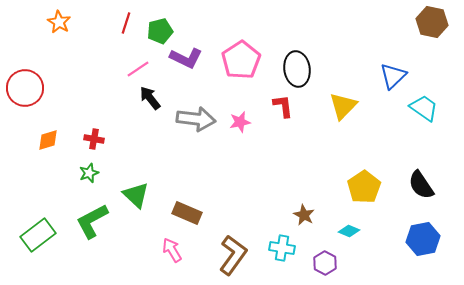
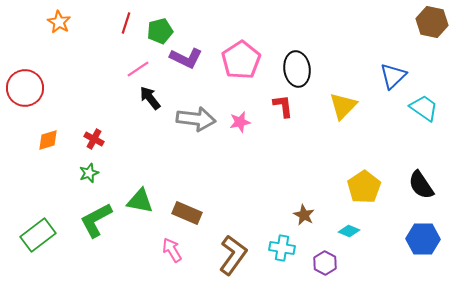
red cross: rotated 18 degrees clockwise
green triangle: moved 4 px right, 6 px down; rotated 32 degrees counterclockwise
green L-shape: moved 4 px right, 1 px up
blue hexagon: rotated 12 degrees clockwise
